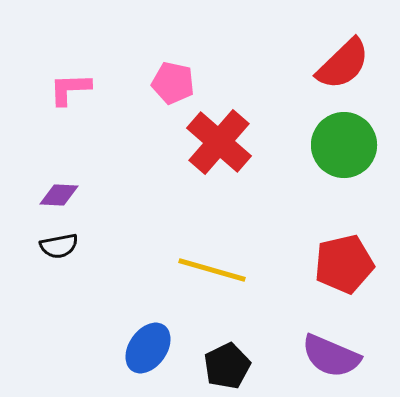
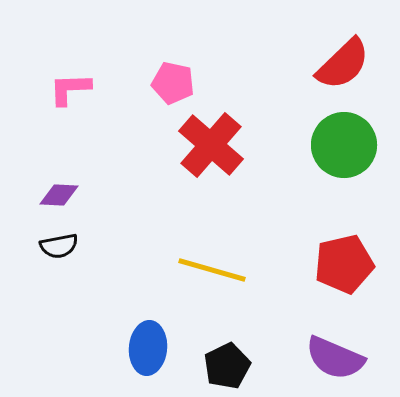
red cross: moved 8 px left, 3 px down
blue ellipse: rotated 30 degrees counterclockwise
purple semicircle: moved 4 px right, 2 px down
